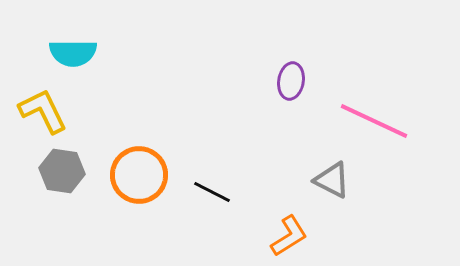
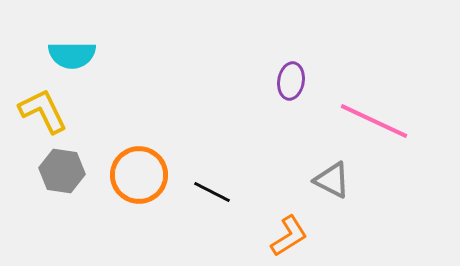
cyan semicircle: moved 1 px left, 2 px down
